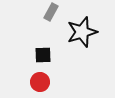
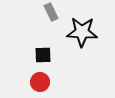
gray rectangle: rotated 54 degrees counterclockwise
black star: rotated 20 degrees clockwise
